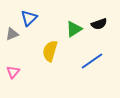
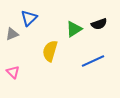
blue line: moved 1 px right; rotated 10 degrees clockwise
pink triangle: rotated 24 degrees counterclockwise
